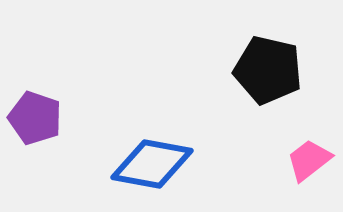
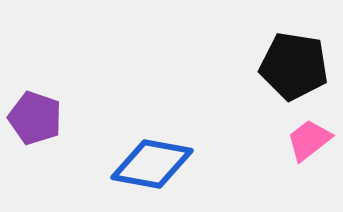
black pentagon: moved 26 px right, 4 px up; rotated 4 degrees counterclockwise
pink trapezoid: moved 20 px up
